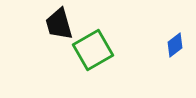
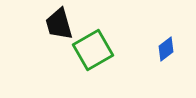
blue diamond: moved 9 px left, 4 px down
